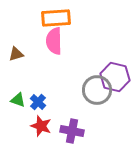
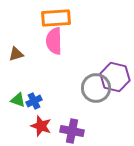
gray circle: moved 1 px left, 2 px up
blue cross: moved 4 px left, 1 px up; rotated 21 degrees clockwise
